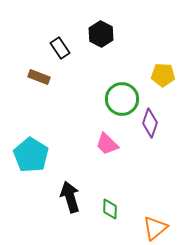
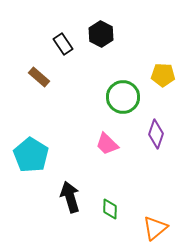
black rectangle: moved 3 px right, 4 px up
brown rectangle: rotated 20 degrees clockwise
green circle: moved 1 px right, 2 px up
purple diamond: moved 6 px right, 11 px down
